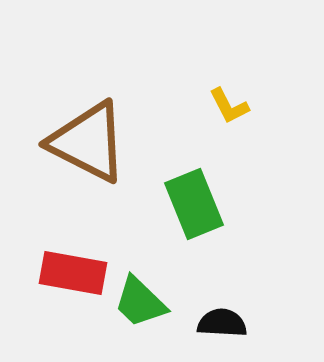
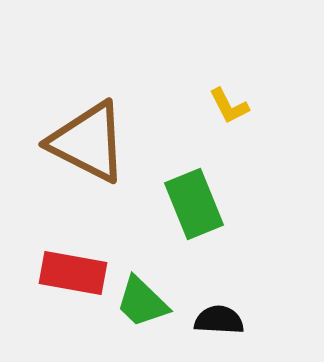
green trapezoid: moved 2 px right
black semicircle: moved 3 px left, 3 px up
